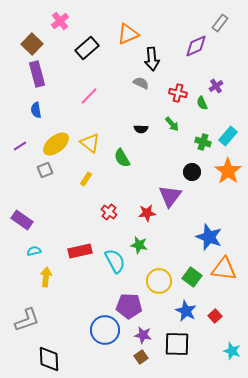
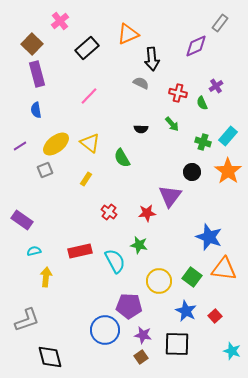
black diamond at (49, 359): moved 1 px right, 2 px up; rotated 12 degrees counterclockwise
